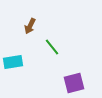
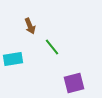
brown arrow: rotated 49 degrees counterclockwise
cyan rectangle: moved 3 px up
